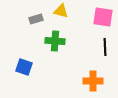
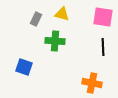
yellow triangle: moved 1 px right, 3 px down
gray rectangle: rotated 48 degrees counterclockwise
black line: moved 2 px left
orange cross: moved 1 px left, 2 px down; rotated 12 degrees clockwise
